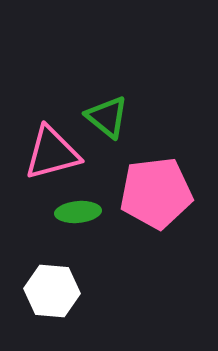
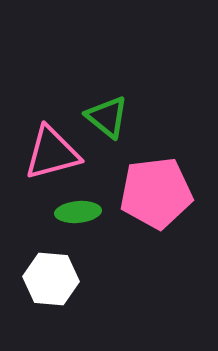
white hexagon: moved 1 px left, 12 px up
